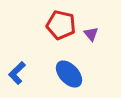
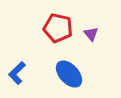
red pentagon: moved 3 px left, 3 px down
